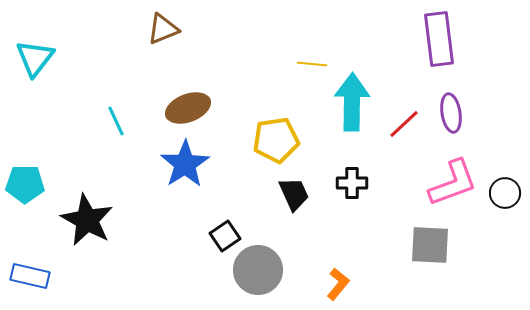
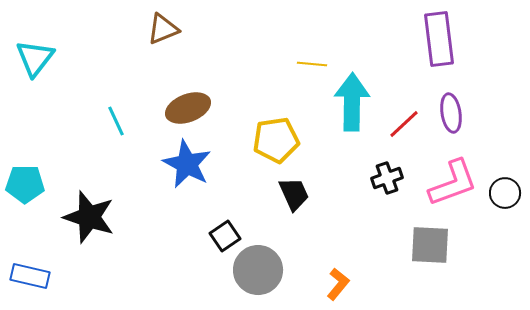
blue star: moved 2 px right; rotated 12 degrees counterclockwise
black cross: moved 35 px right, 5 px up; rotated 20 degrees counterclockwise
black star: moved 2 px right, 3 px up; rotated 10 degrees counterclockwise
